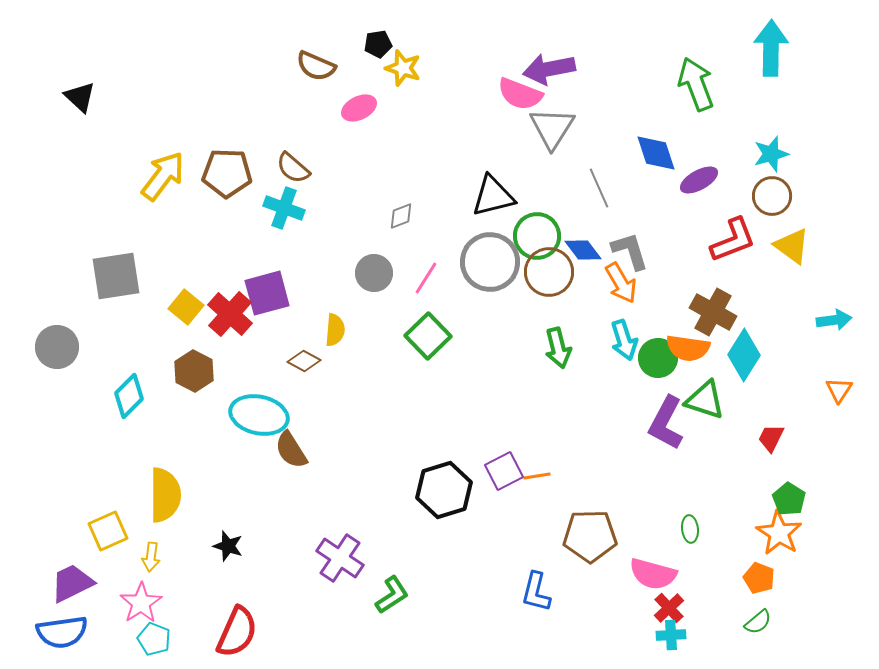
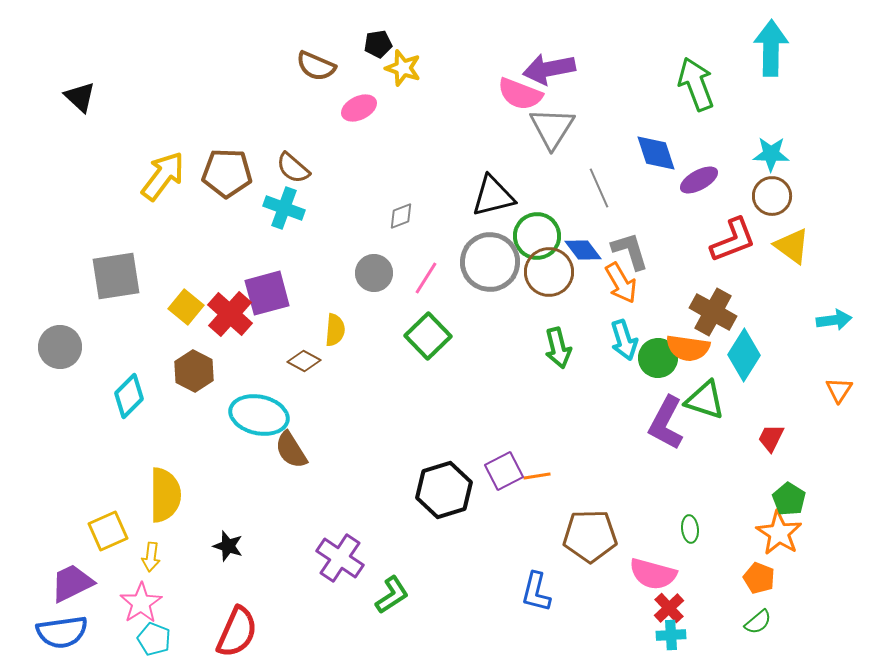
cyan star at (771, 154): rotated 18 degrees clockwise
gray circle at (57, 347): moved 3 px right
